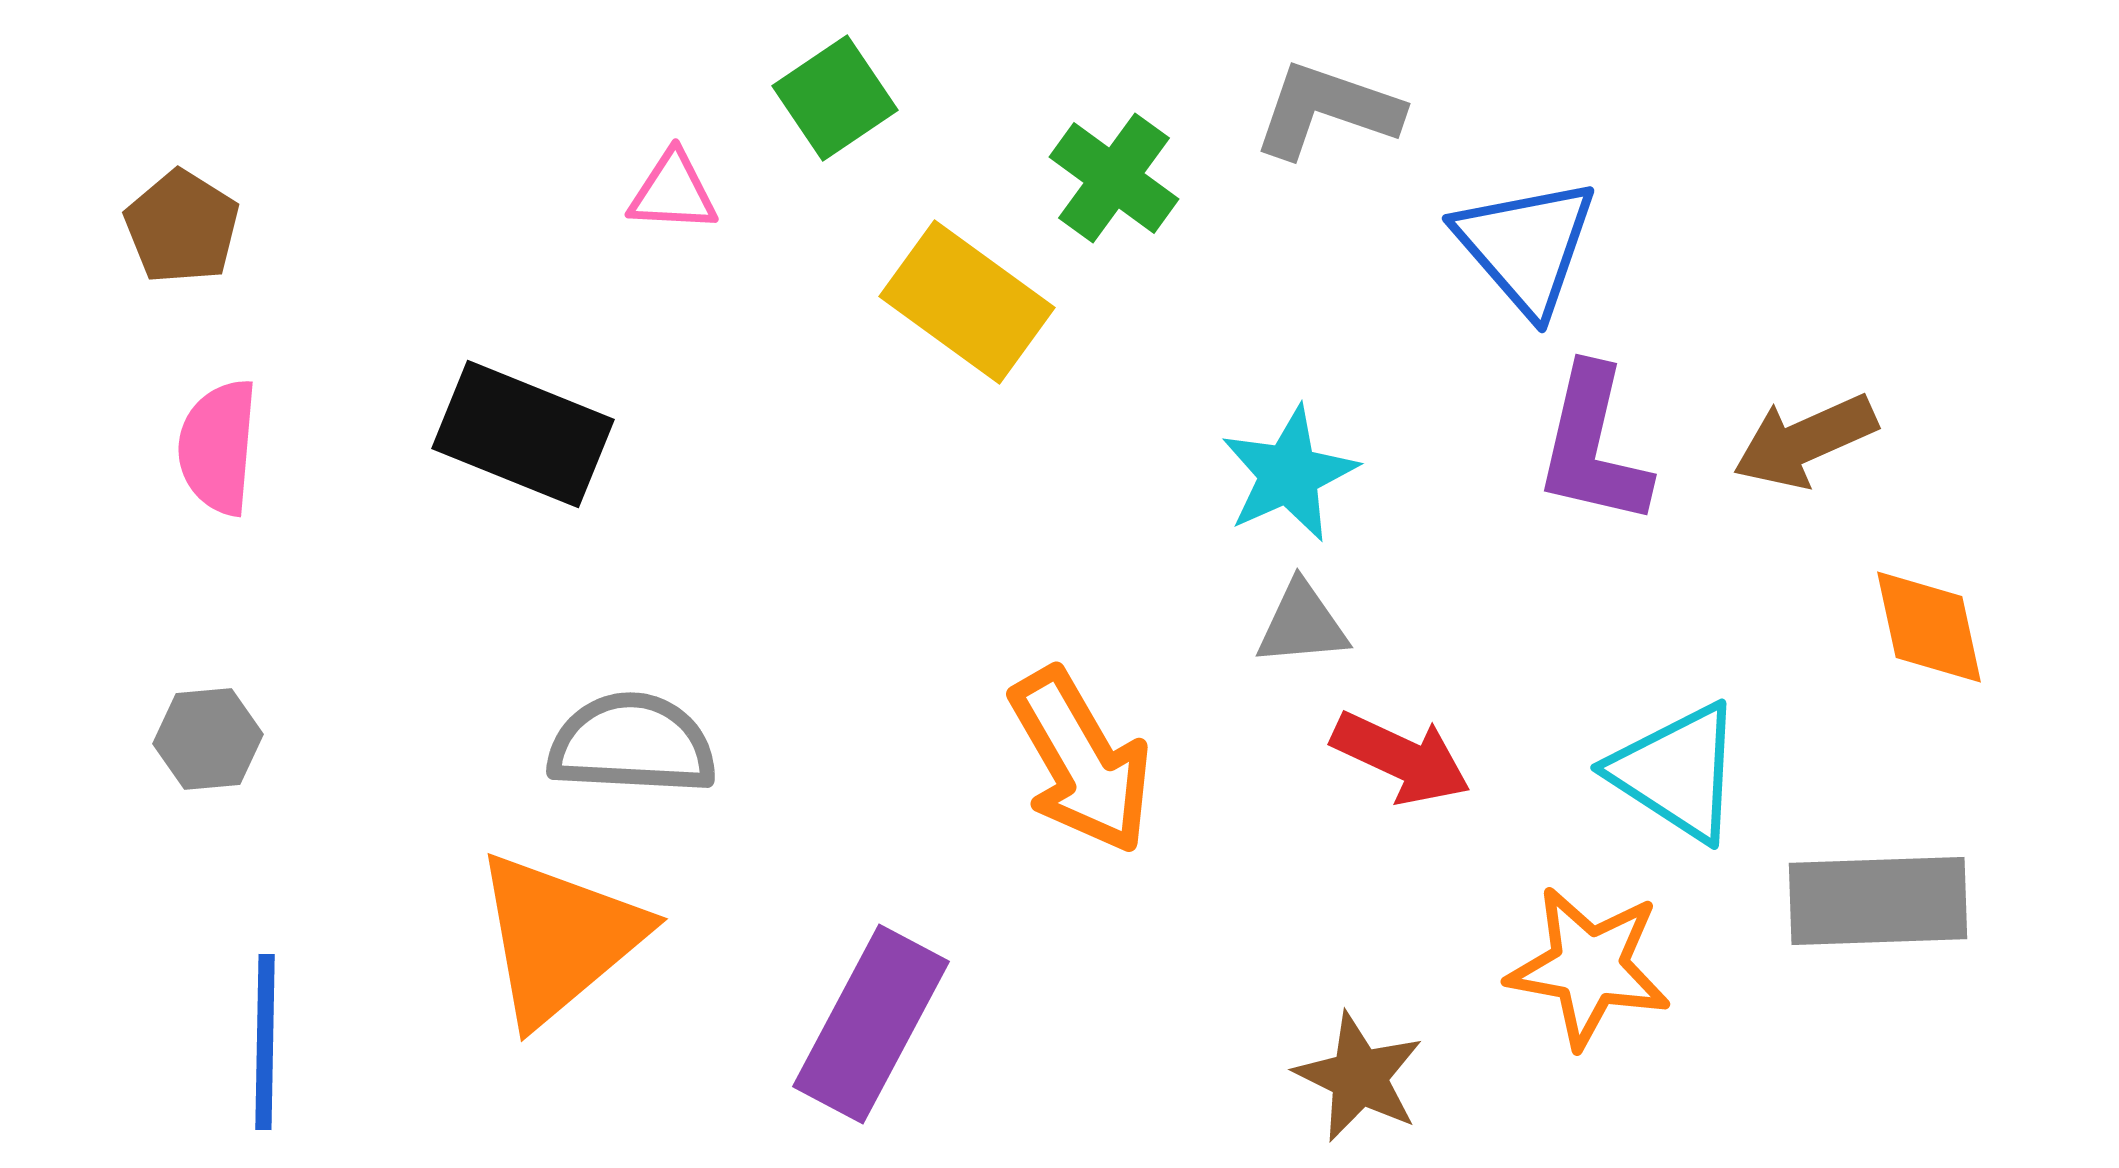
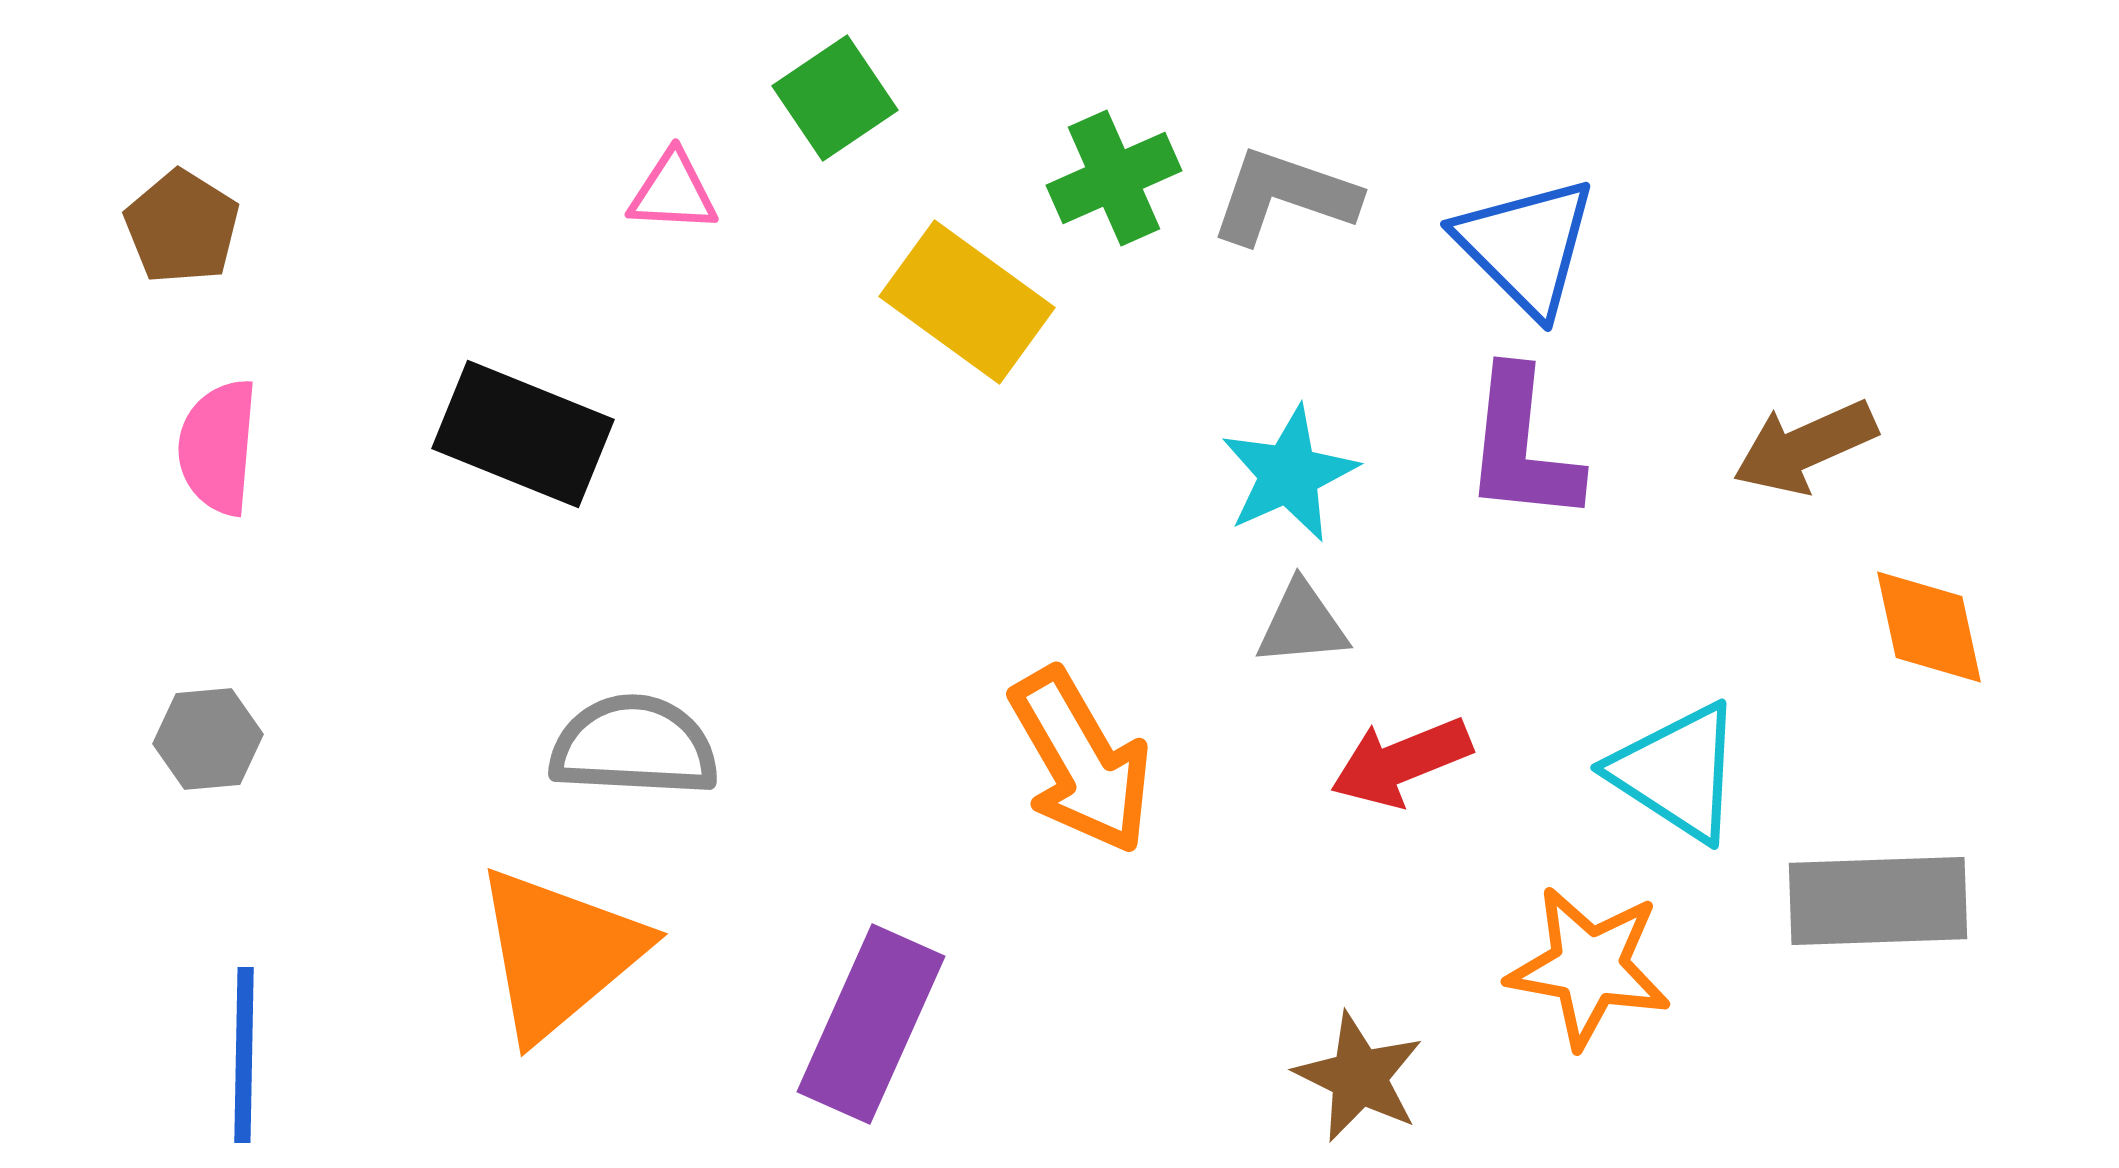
gray L-shape: moved 43 px left, 86 px down
green cross: rotated 30 degrees clockwise
blue triangle: rotated 4 degrees counterclockwise
brown arrow: moved 6 px down
purple L-shape: moved 71 px left; rotated 7 degrees counterclockwise
gray semicircle: moved 2 px right, 2 px down
red arrow: moved 4 px down; rotated 133 degrees clockwise
orange triangle: moved 15 px down
purple rectangle: rotated 4 degrees counterclockwise
blue line: moved 21 px left, 13 px down
